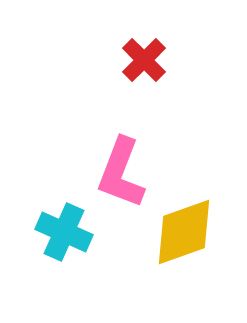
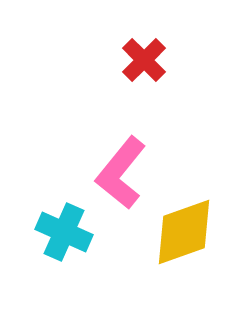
pink L-shape: rotated 18 degrees clockwise
